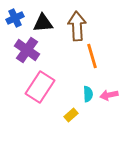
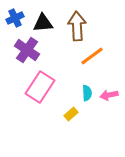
orange line: rotated 70 degrees clockwise
cyan semicircle: moved 1 px left, 1 px up
yellow rectangle: moved 1 px up
